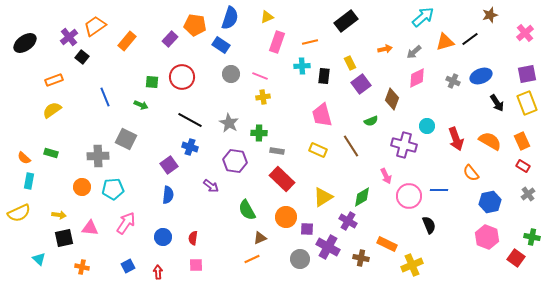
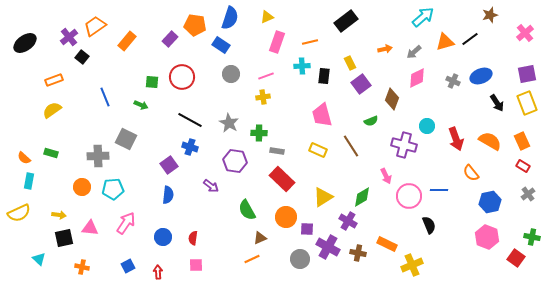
pink line at (260, 76): moved 6 px right; rotated 42 degrees counterclockwise
brown cross at (361, 258): moved 3 px left, 5 px up
